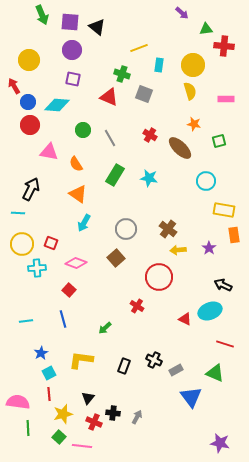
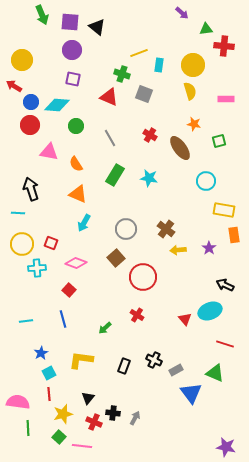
yellow line at (139, 48): moved 5 px down
yellow circle at (29, 60): moved 7 px left
red arrow at (14, 86): rotated 28 degrees counterclockwise
blue circle at (28, 102): moved 3 px right
green circle at (83, 130): moved 7 px left, 4 px up
brown ellipse at (180, 148): rotated 10 degrees clockwise
black arrow at (31, 189): rotated 45 degrees counterclockwise
orange triangle at (78, 194): rotated 12 degrees counterclockwise
brown cross at (168, 229): moved 2 px left
red circle at (159, 277): moved 16 px left
black arrow at (223, 285): moved 2 px right
red cross at (137, 306): moved 9 px down
red triangle at (185, 319): rotated 24 degrees clockwise
blue triangle at (191, 397): moved 4 px up
gray arrow at (137, 417): moved 2 px left, 1 px down
purple star at (220, 443): moved 6 px right, 4 px down
